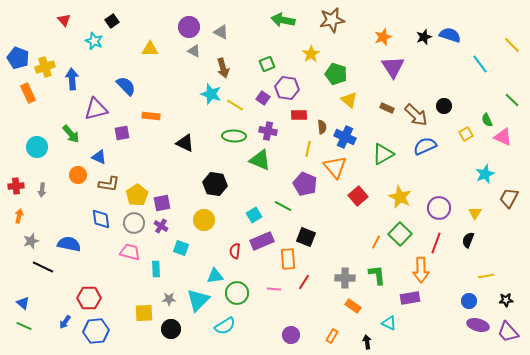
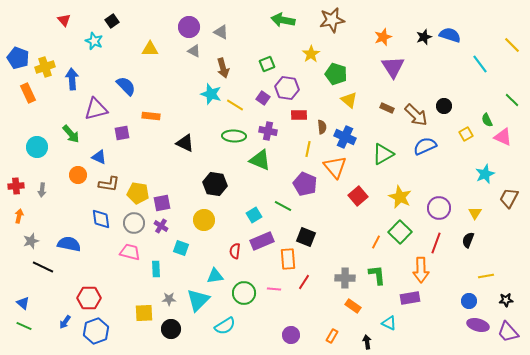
yellow pentagon at (137, 195): moved 1 px right, 2 px up; rotated 30 degrees counterclockwise
green square at (400, 234): moved 2 px up
green circle at (237, 293): moved 7 px right
blue hexagon at (96, 331): rotated 15 degrees counterclockwise
